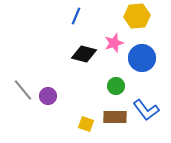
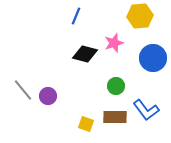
yellow hexagon: moved 3 px right
black diamond: moved 1 px right
blue circle: moved 11 px right
